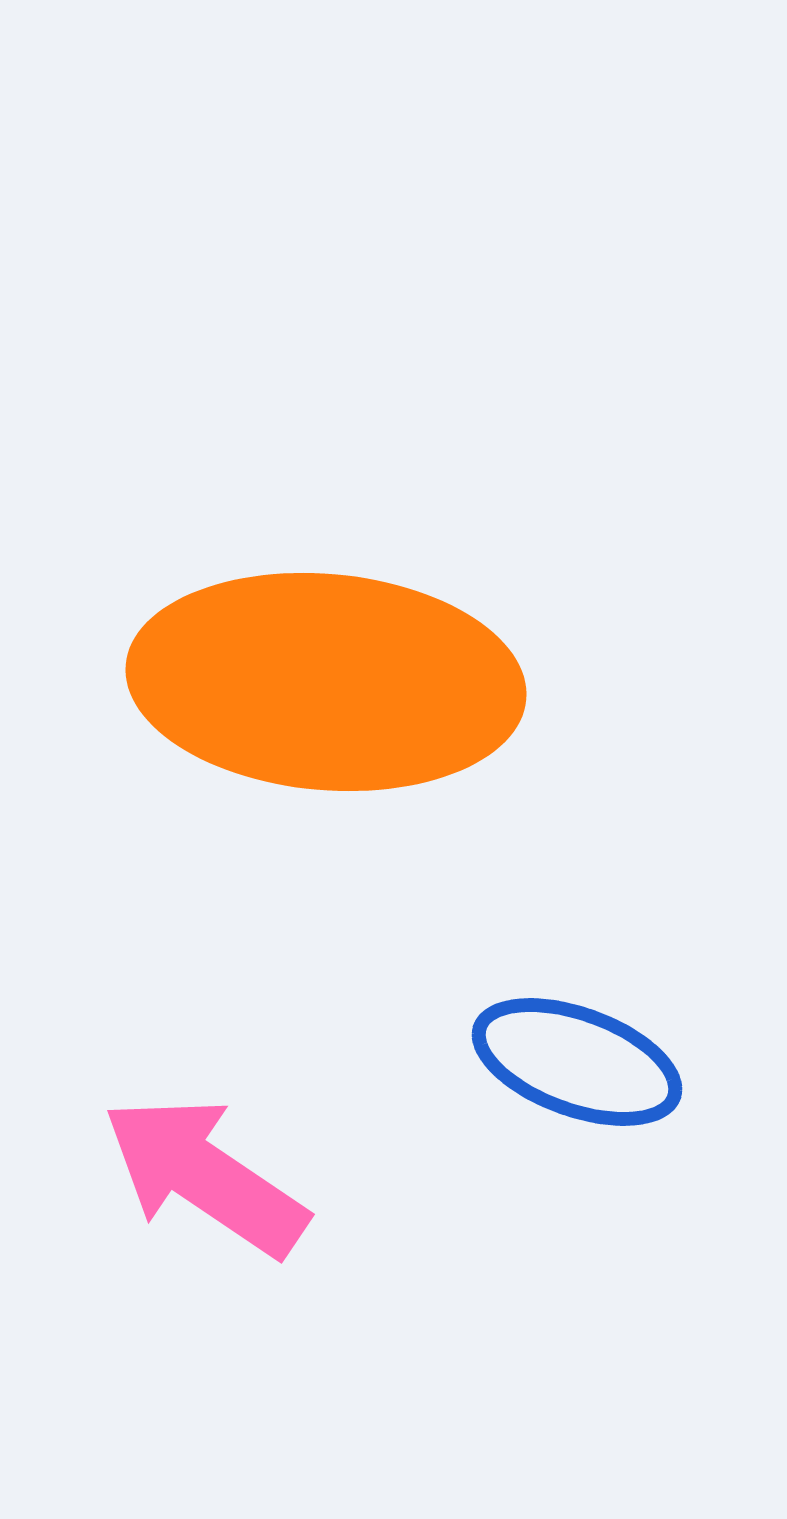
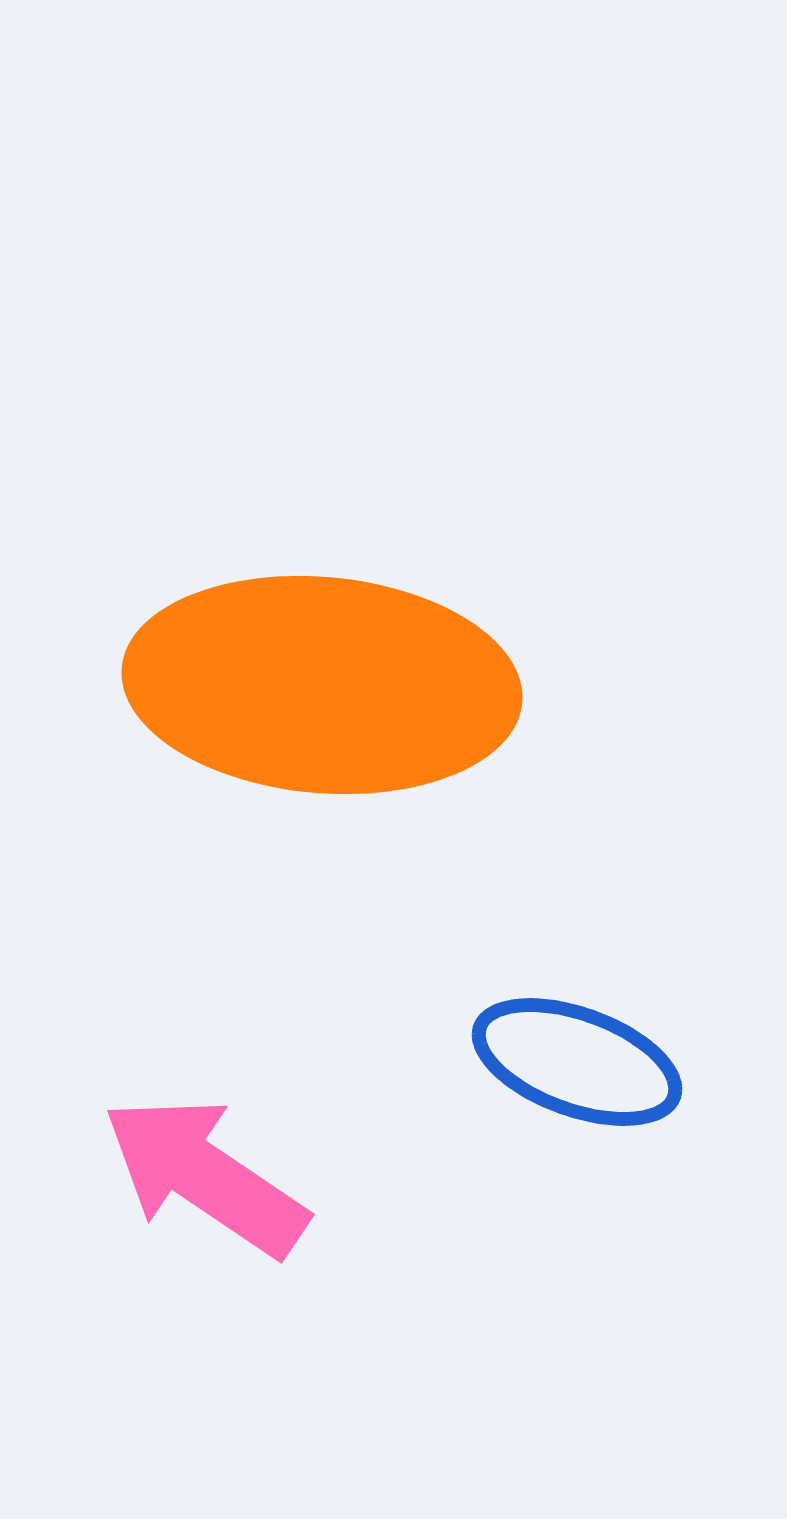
orange ellipse: moved 4 px left, 3 px down
